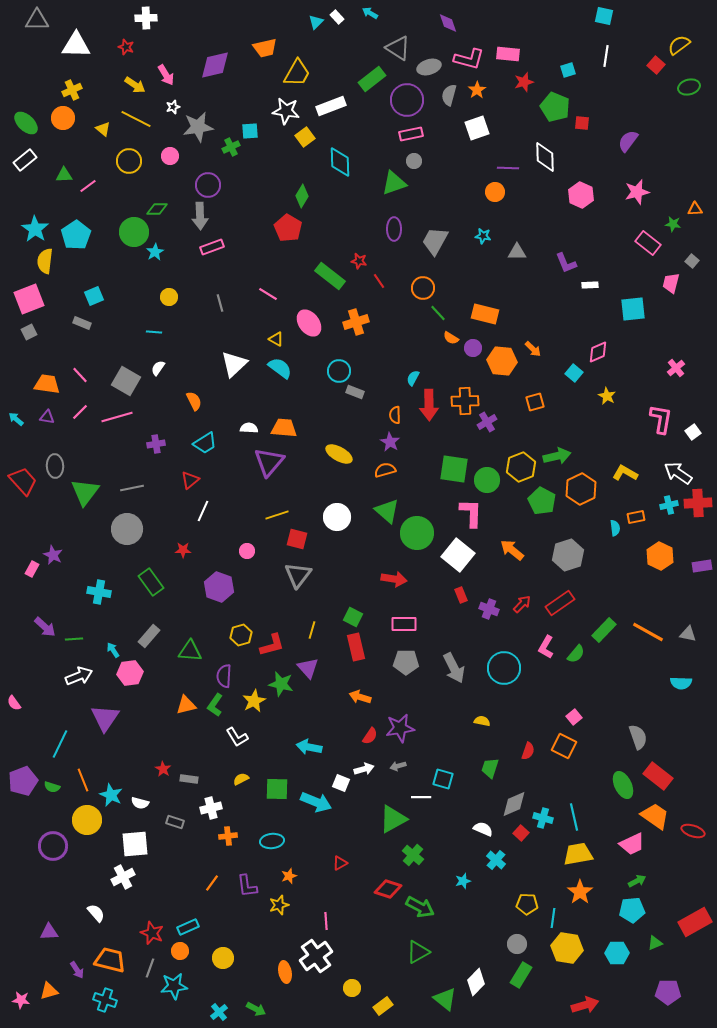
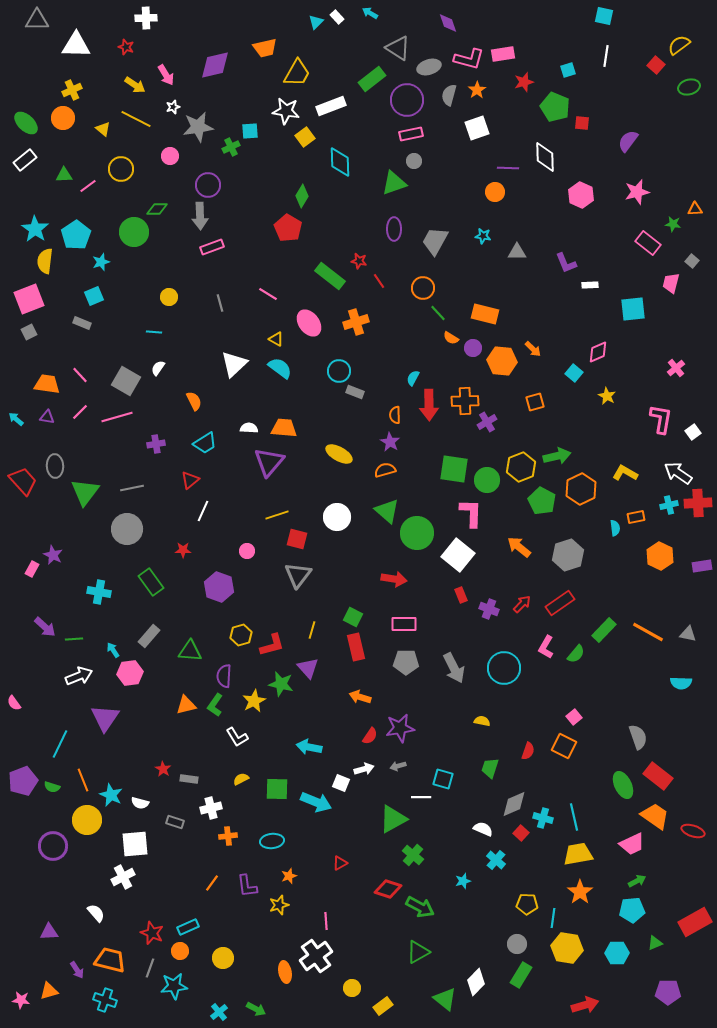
pink rectangle at (508, 54): moved 5 px left; rotated 15 degrees counterclockwise
yellow circle at (129, 161): moved 8 px left, 8 px down
cyan star at (155, 252): moved 54 px left, 10 px down; rotated 12 degrees clockwise
orange arrow at (512, 550): moved 7 px right, 3 px up
